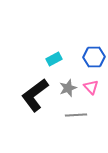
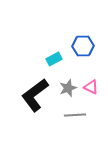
blue hexagon: moved 11 px left, 11 px up
pink triangle: rotated 21 degrees counterclockwise
gray line: moved 1 px left
